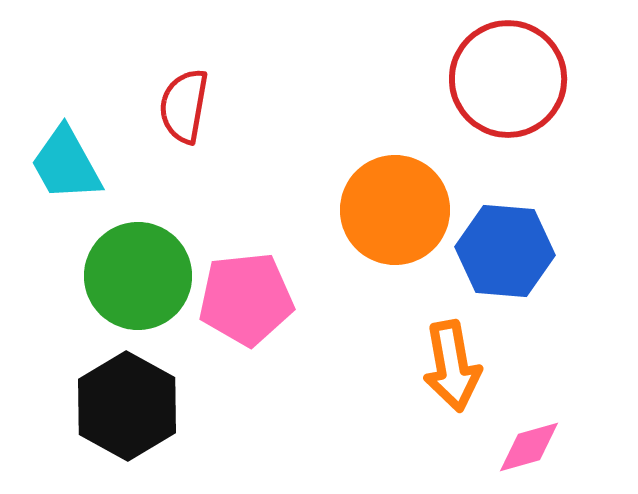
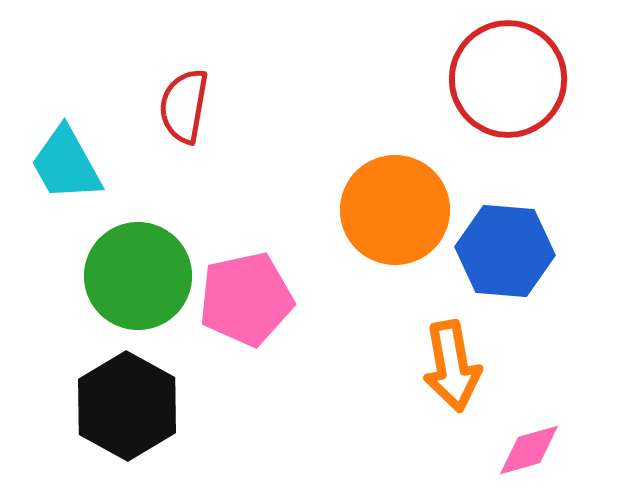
pink pentagon: rotated 6 degrees counterclockwise
pink diamond: moved 3 px down
